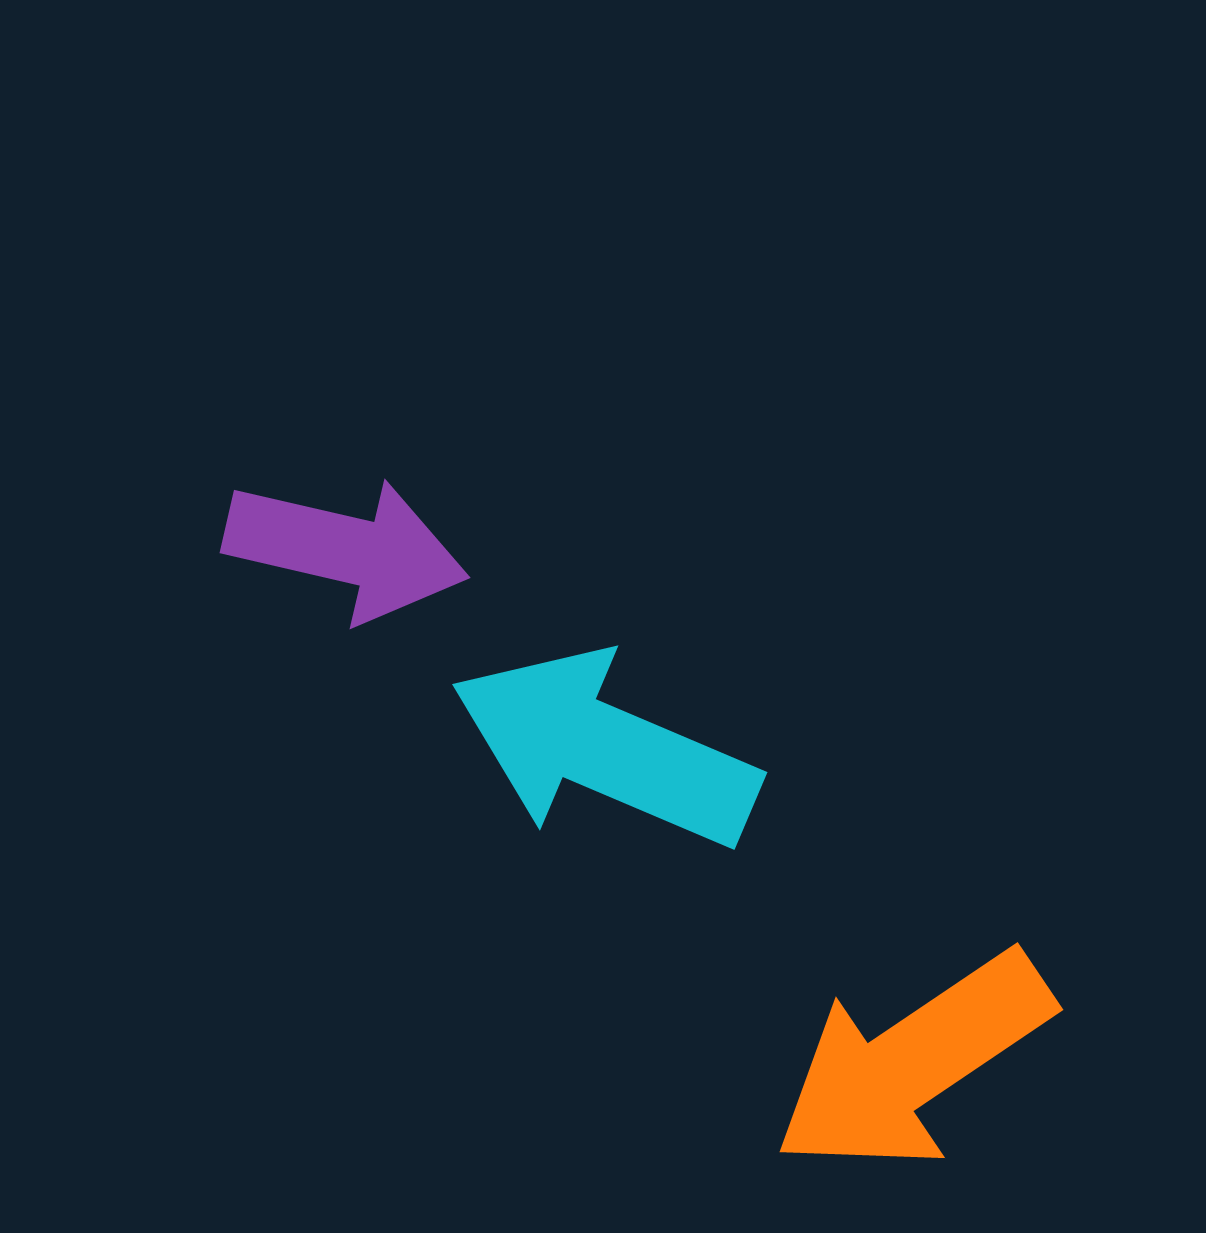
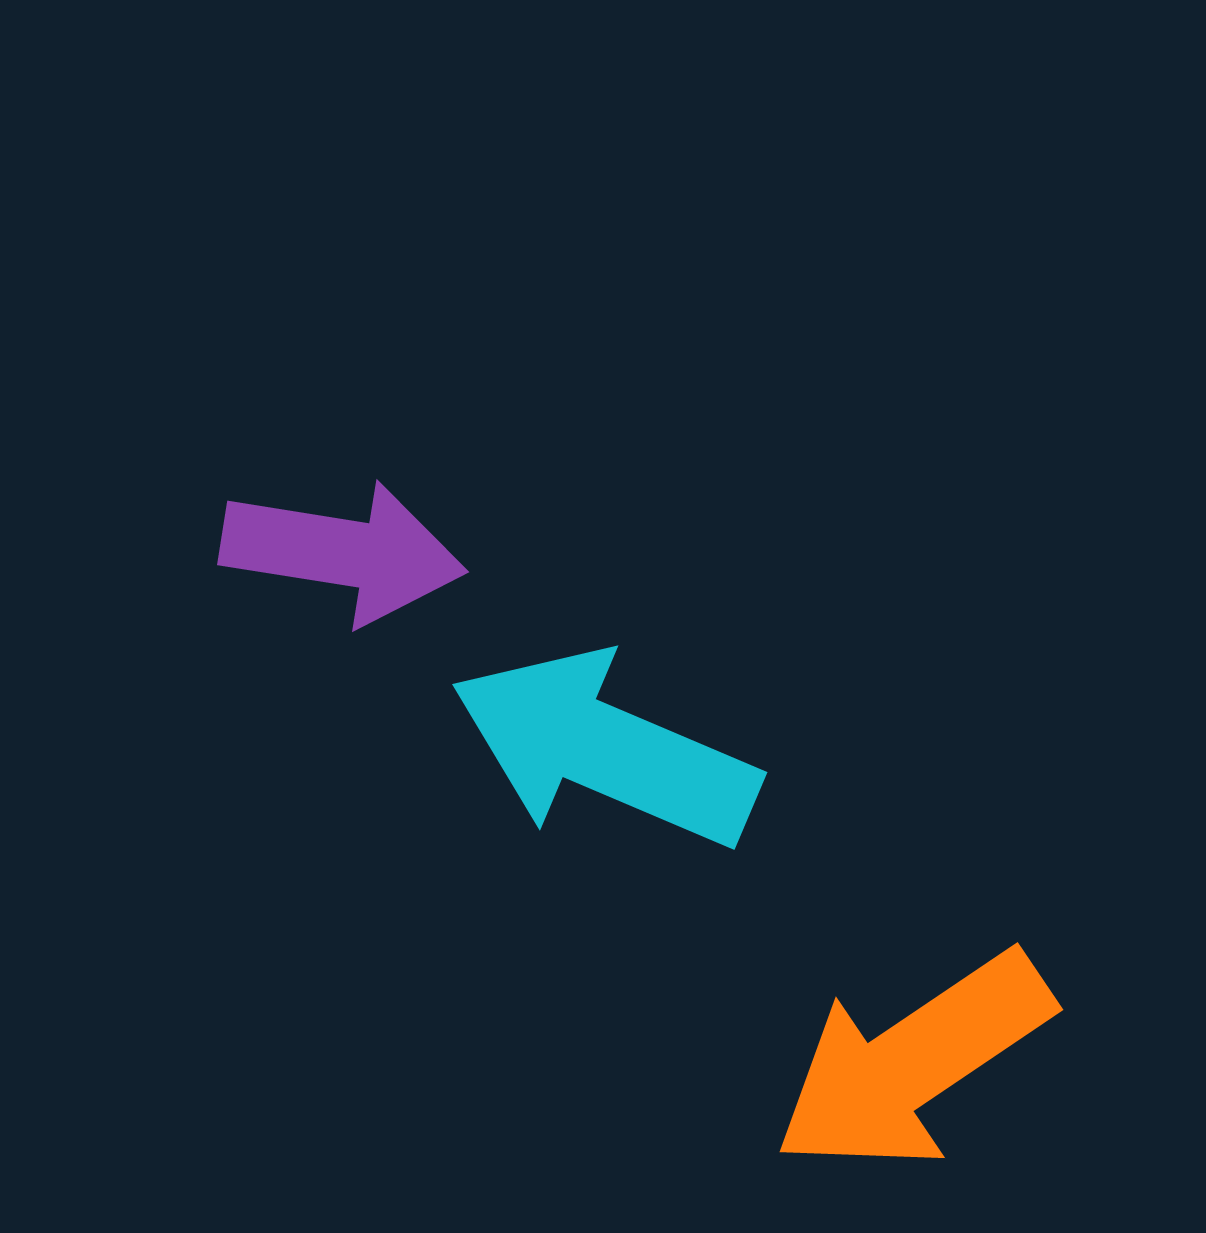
purple arrow: moved 3 px left, 3 px down; rotated 4 degrees counterclockwise
